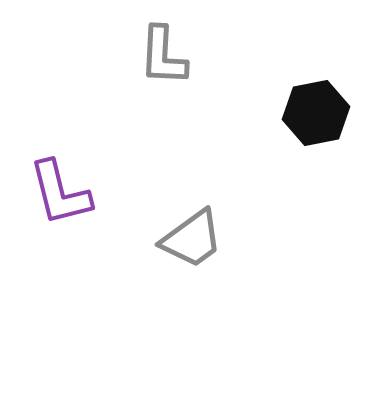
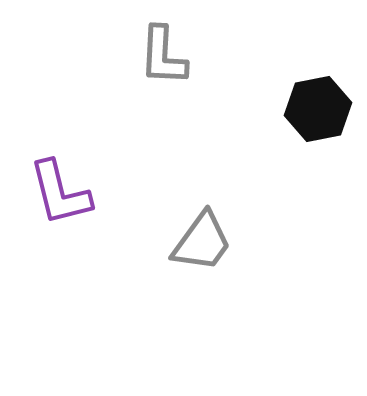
black hexagon: moved 2 px right, 4 px up
gray trapezoid: moved 10 px right, 3 px down; rotated 18 degrees counterclockwise
